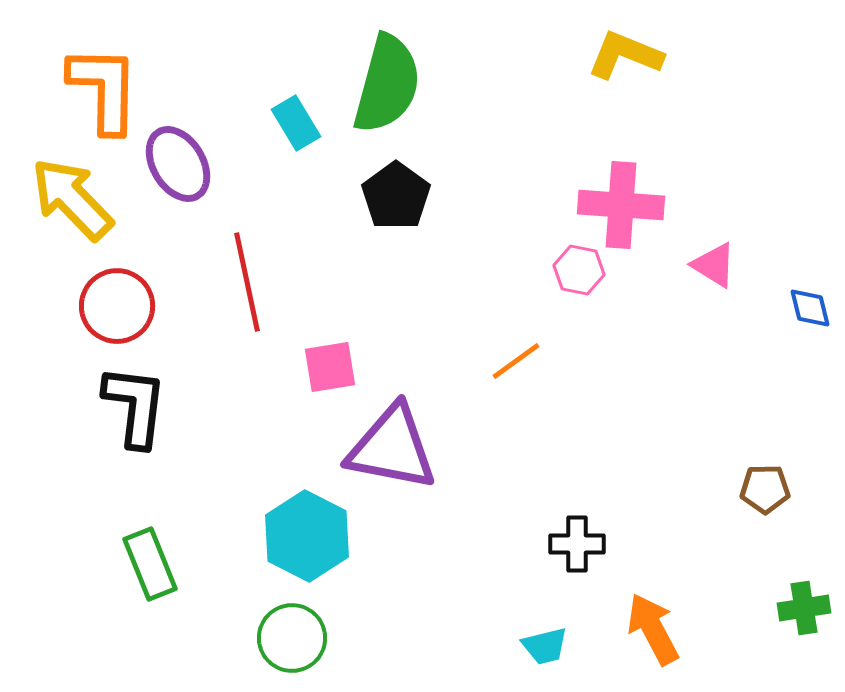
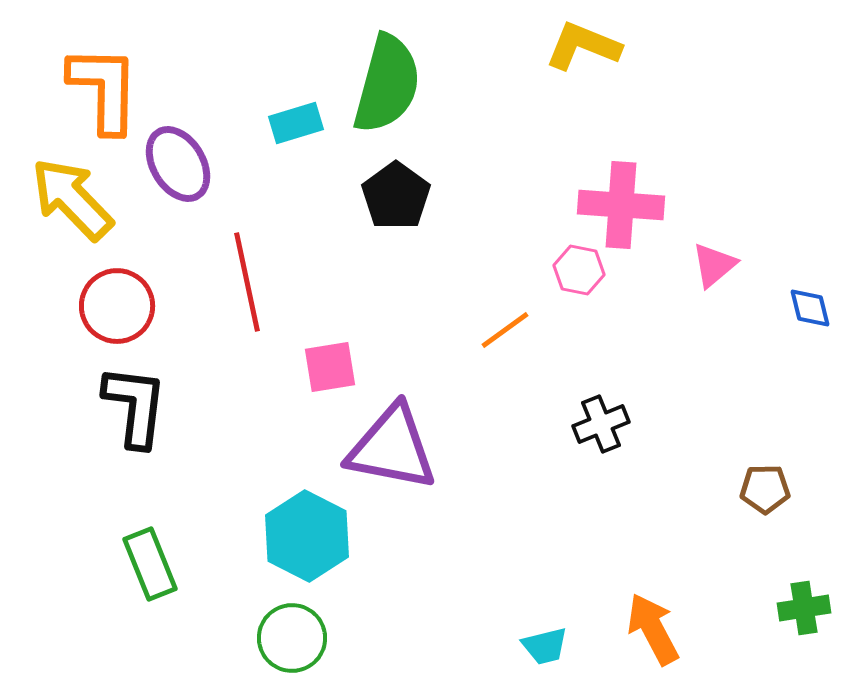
yellow L-shape: moved 42 px left, 9 px up
cyan rectangle: rotated 76 degrees counterclockwise
pink triangle: rotated 48 degrees clockwise
orange line: moved 11 px left, 31 px up
black cross: moved 24 px right, 120 px up; rotated 22 degrees counterclockwise
